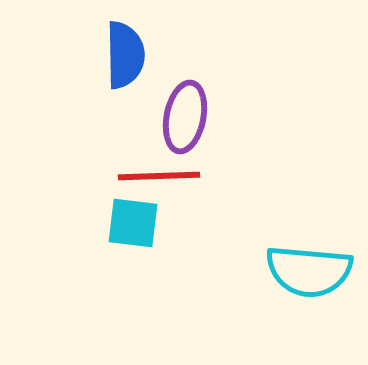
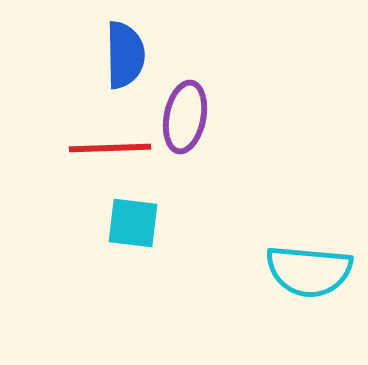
red line: moved 49 px left, 28 px up
